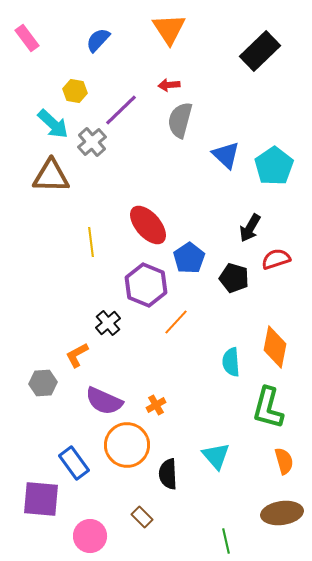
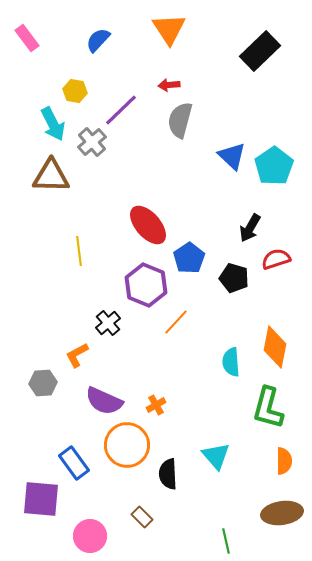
cyan arrow: rotated 20 degrees clockwise
blue triangle: moved 6 px right, 1 px down
yellow line: moved 12 px left, 9 px down
orange semicircle: rotated 16 degrees clockwise
